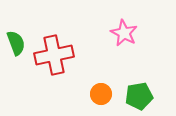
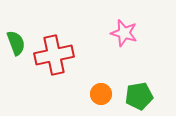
pink star: rotated 12 degrees counterclockwise
